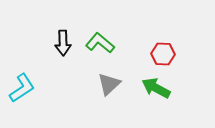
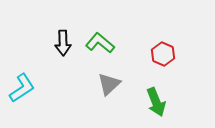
red hexagon: rotated 20 degrees clockwise
green arrow: moved 14 px down; rotated 140 degrees counterclockwise
